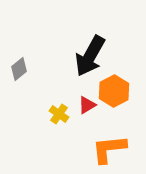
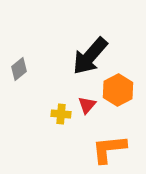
black arrow: rotated 12 degrees clockwise
orange hexagon: moved 4 px right, 1 px up
red triangle: rotated 18 degrees counterclockwise
yellow cross: moved 2 px right; rotated 30 degrees counterclockwise
